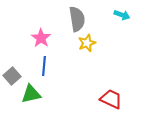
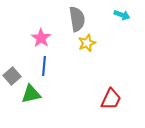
red trapezoid: rotated 90 degrees clockwise
